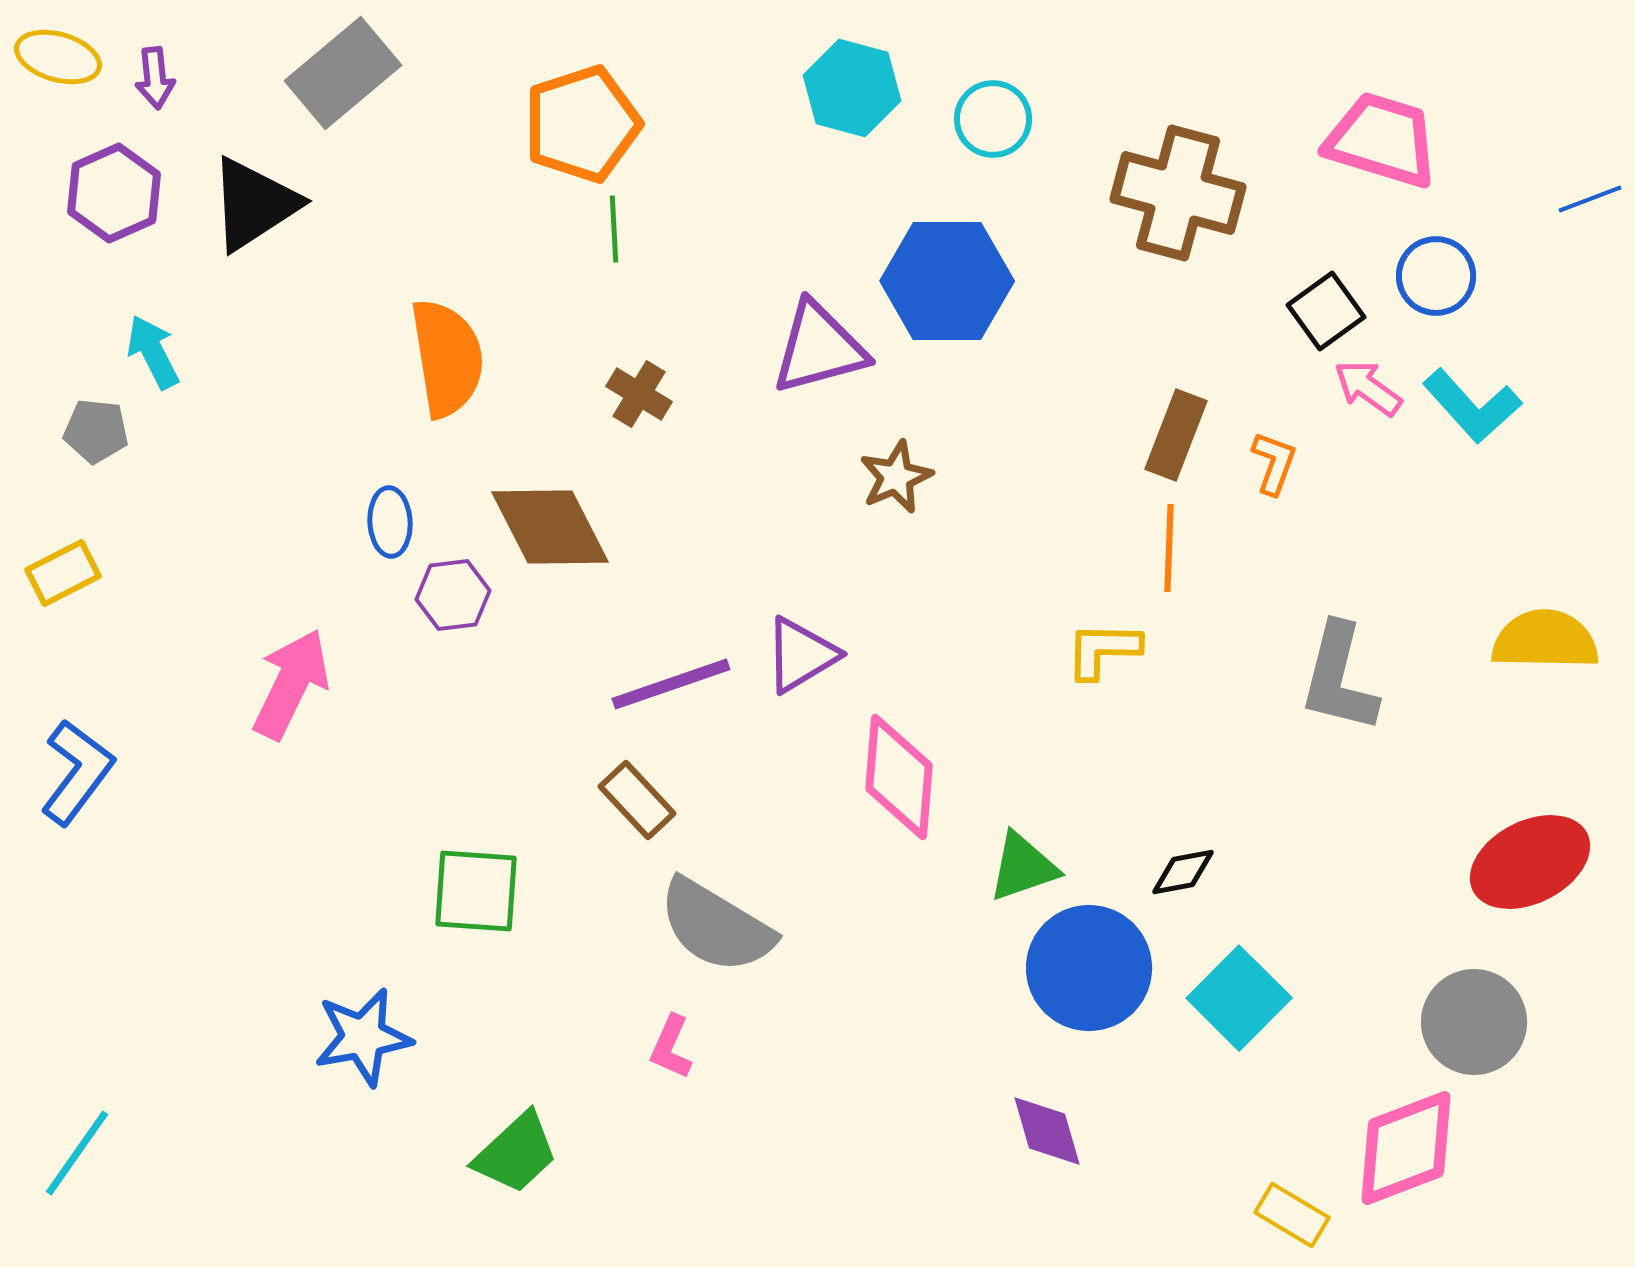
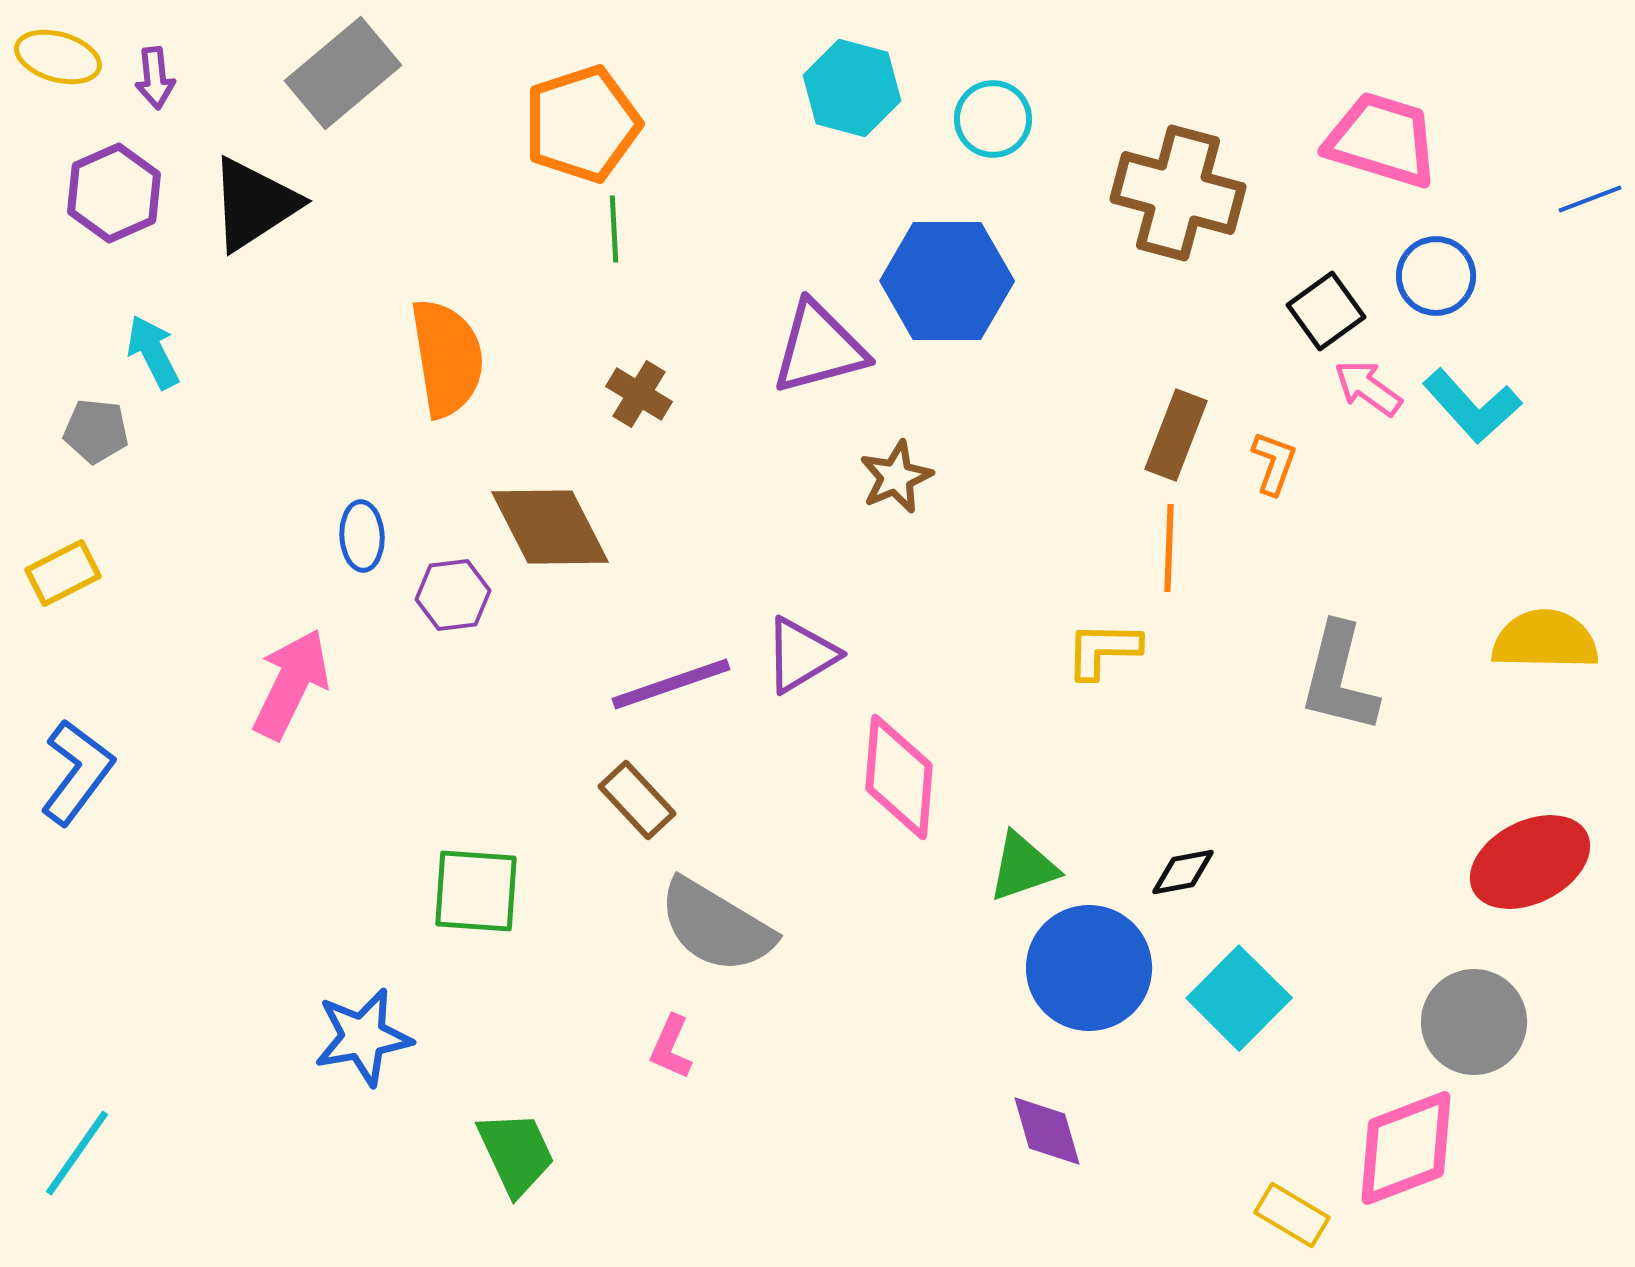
blue ellipse at (390, 522): moved 28 px left, 14 px down
green trapezoid at (516, 1153): rotated 72 degrees counterclockwise
